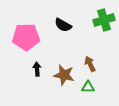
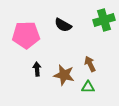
pink pentagon: moved 2 px up
